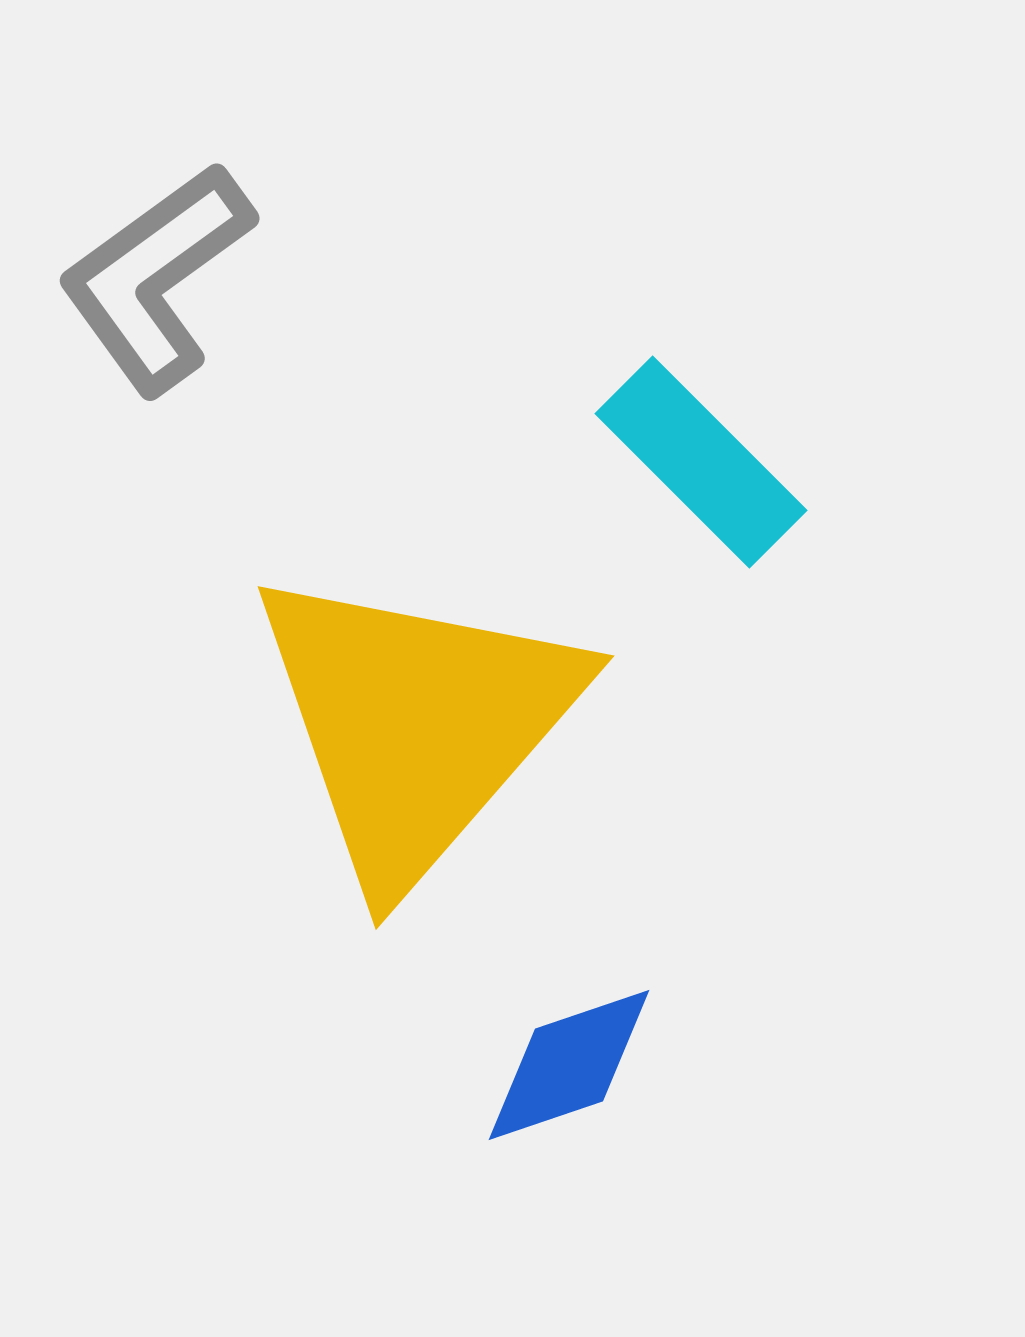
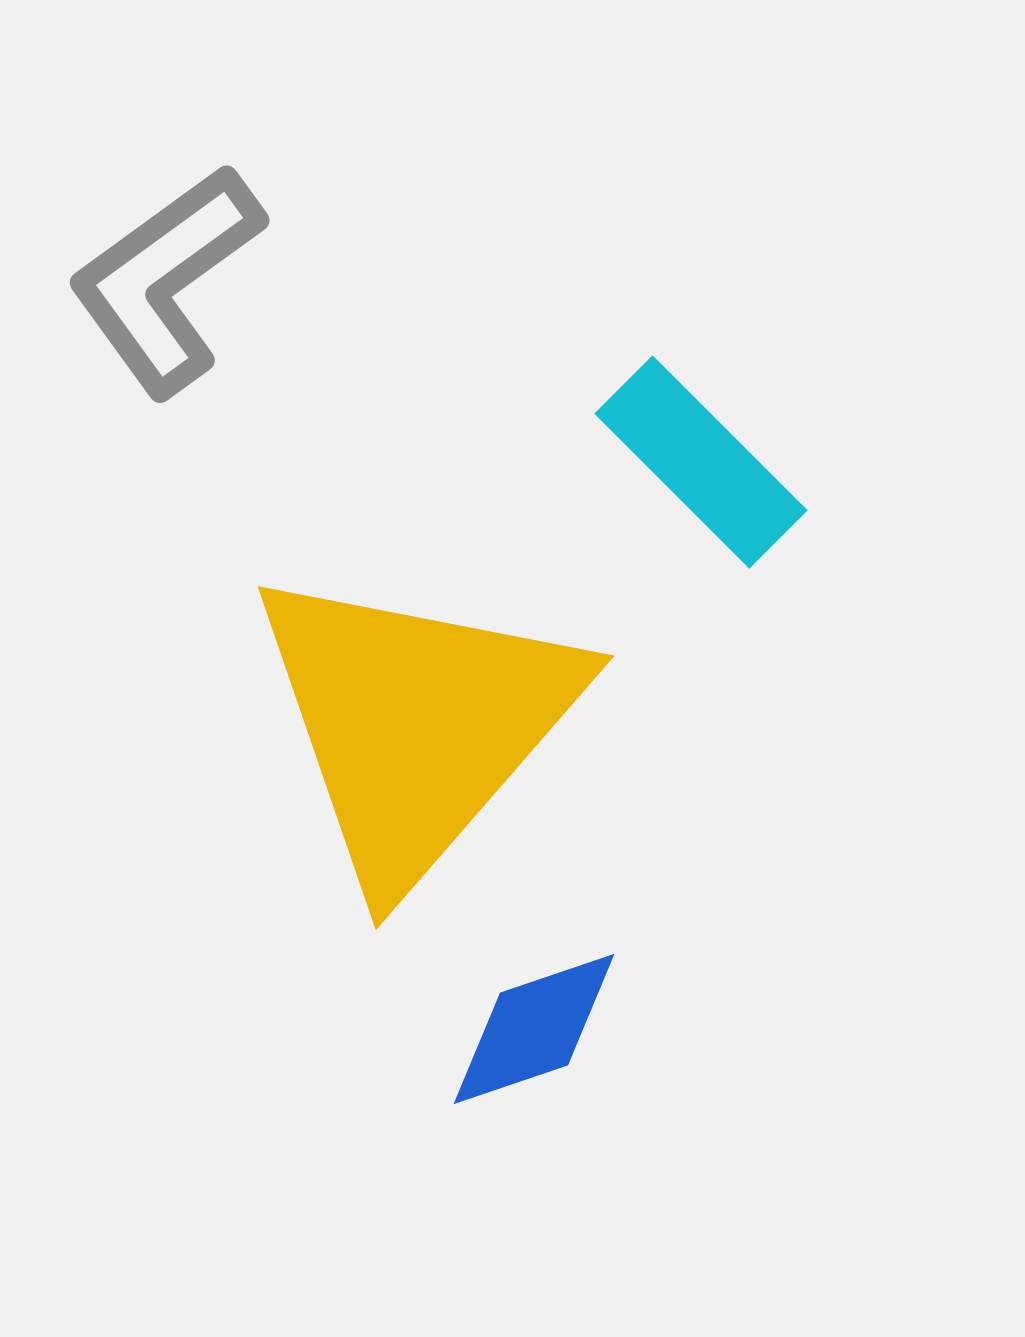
gray L-shape: moved 10 px right, 2 px down
blue diamond: moved 35 px left, 36 px up
